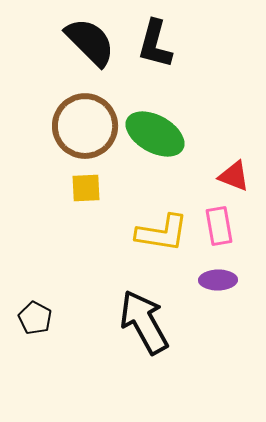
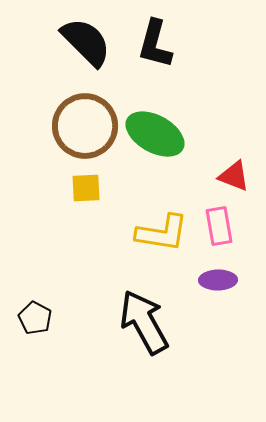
black semicircle: moved 4 px left
